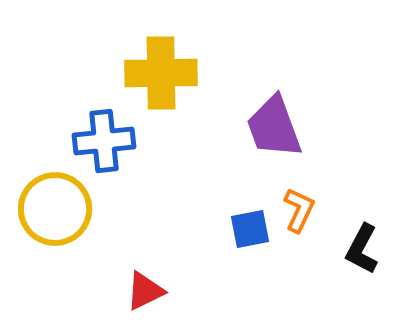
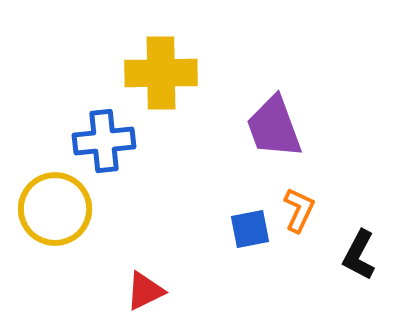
black L-shape: moved 3 px left, 6 px down
